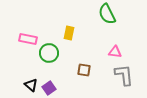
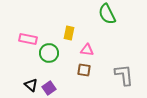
pink triangle: moved 28 px left, 2 px up
